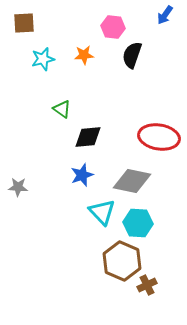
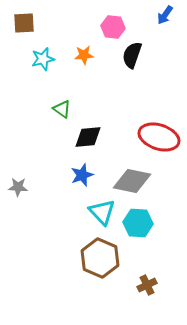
red ellipse: rotated 9 degrees clockwise
brown hexagon: moved 22 px left, 3 px up
